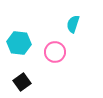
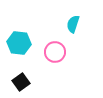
black square: moved 1 px left
